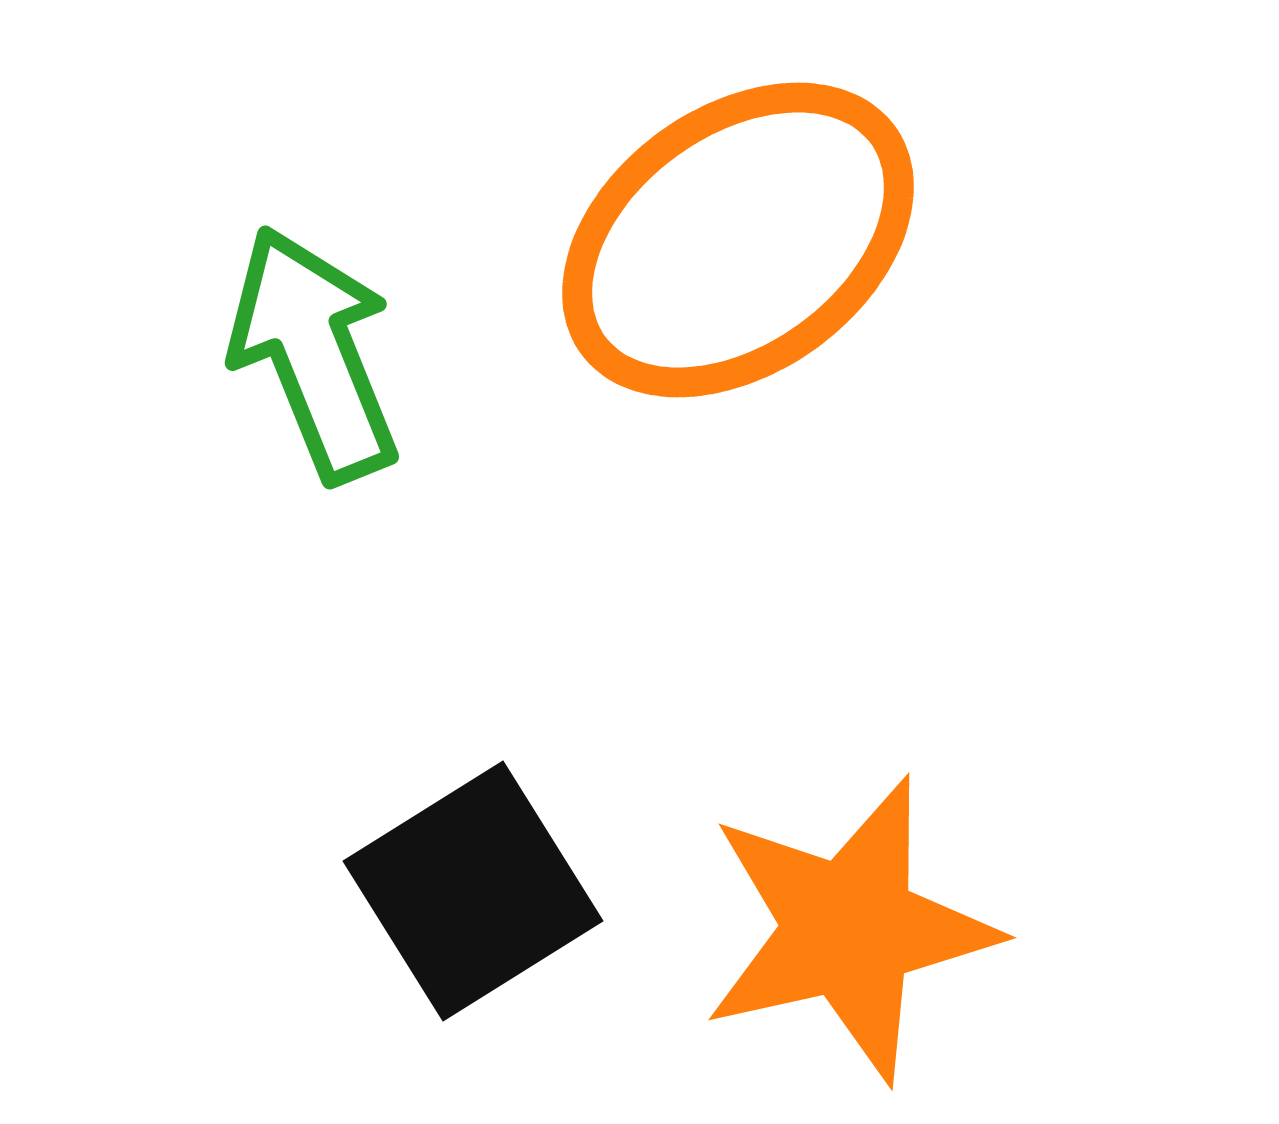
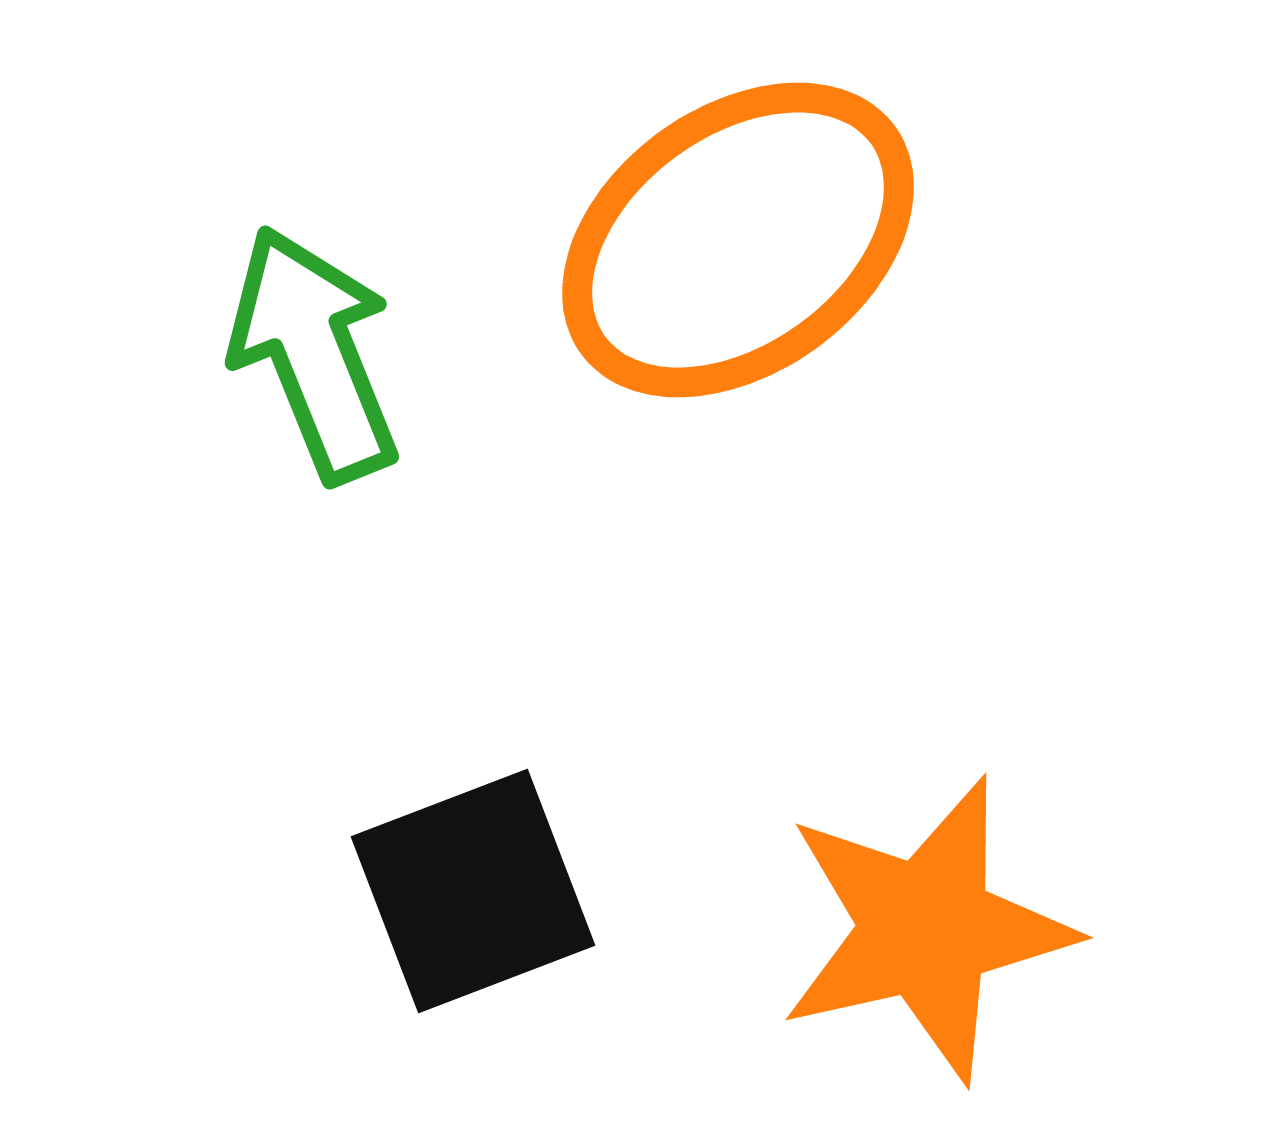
black square: rotated 11 degrees clockwise
orange star: moved 77 px right
